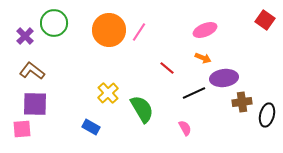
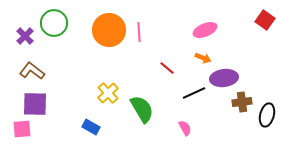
pink line: rotated 36 degrees counterclockwise
